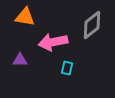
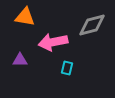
gray diamond: rotated 24 degrees clockwise
